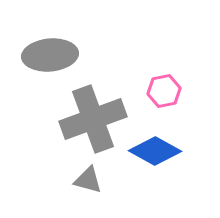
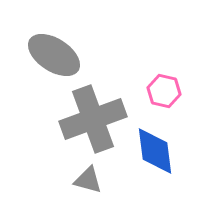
gray ellipse: moved 4 px right; rotated 38 degrees clockwise
pink hexagon: rotated 24 degrees clockwise
blue diamond: rotated 54 degrees clockwise
